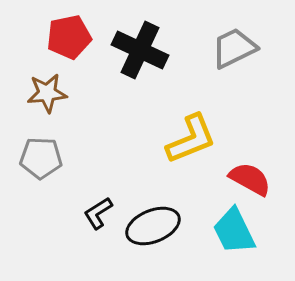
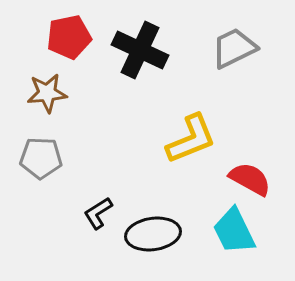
black ellipse: moved 8 px down; rotated 14 degrees clockwise
